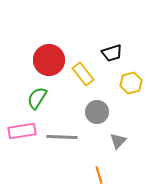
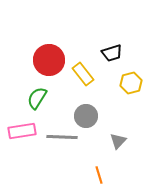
gray circle: moved 11 px left, 4 px down
